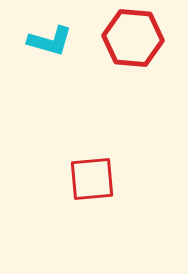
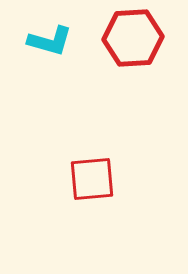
red hexagon: rotated 8 degrees counterclockwise
